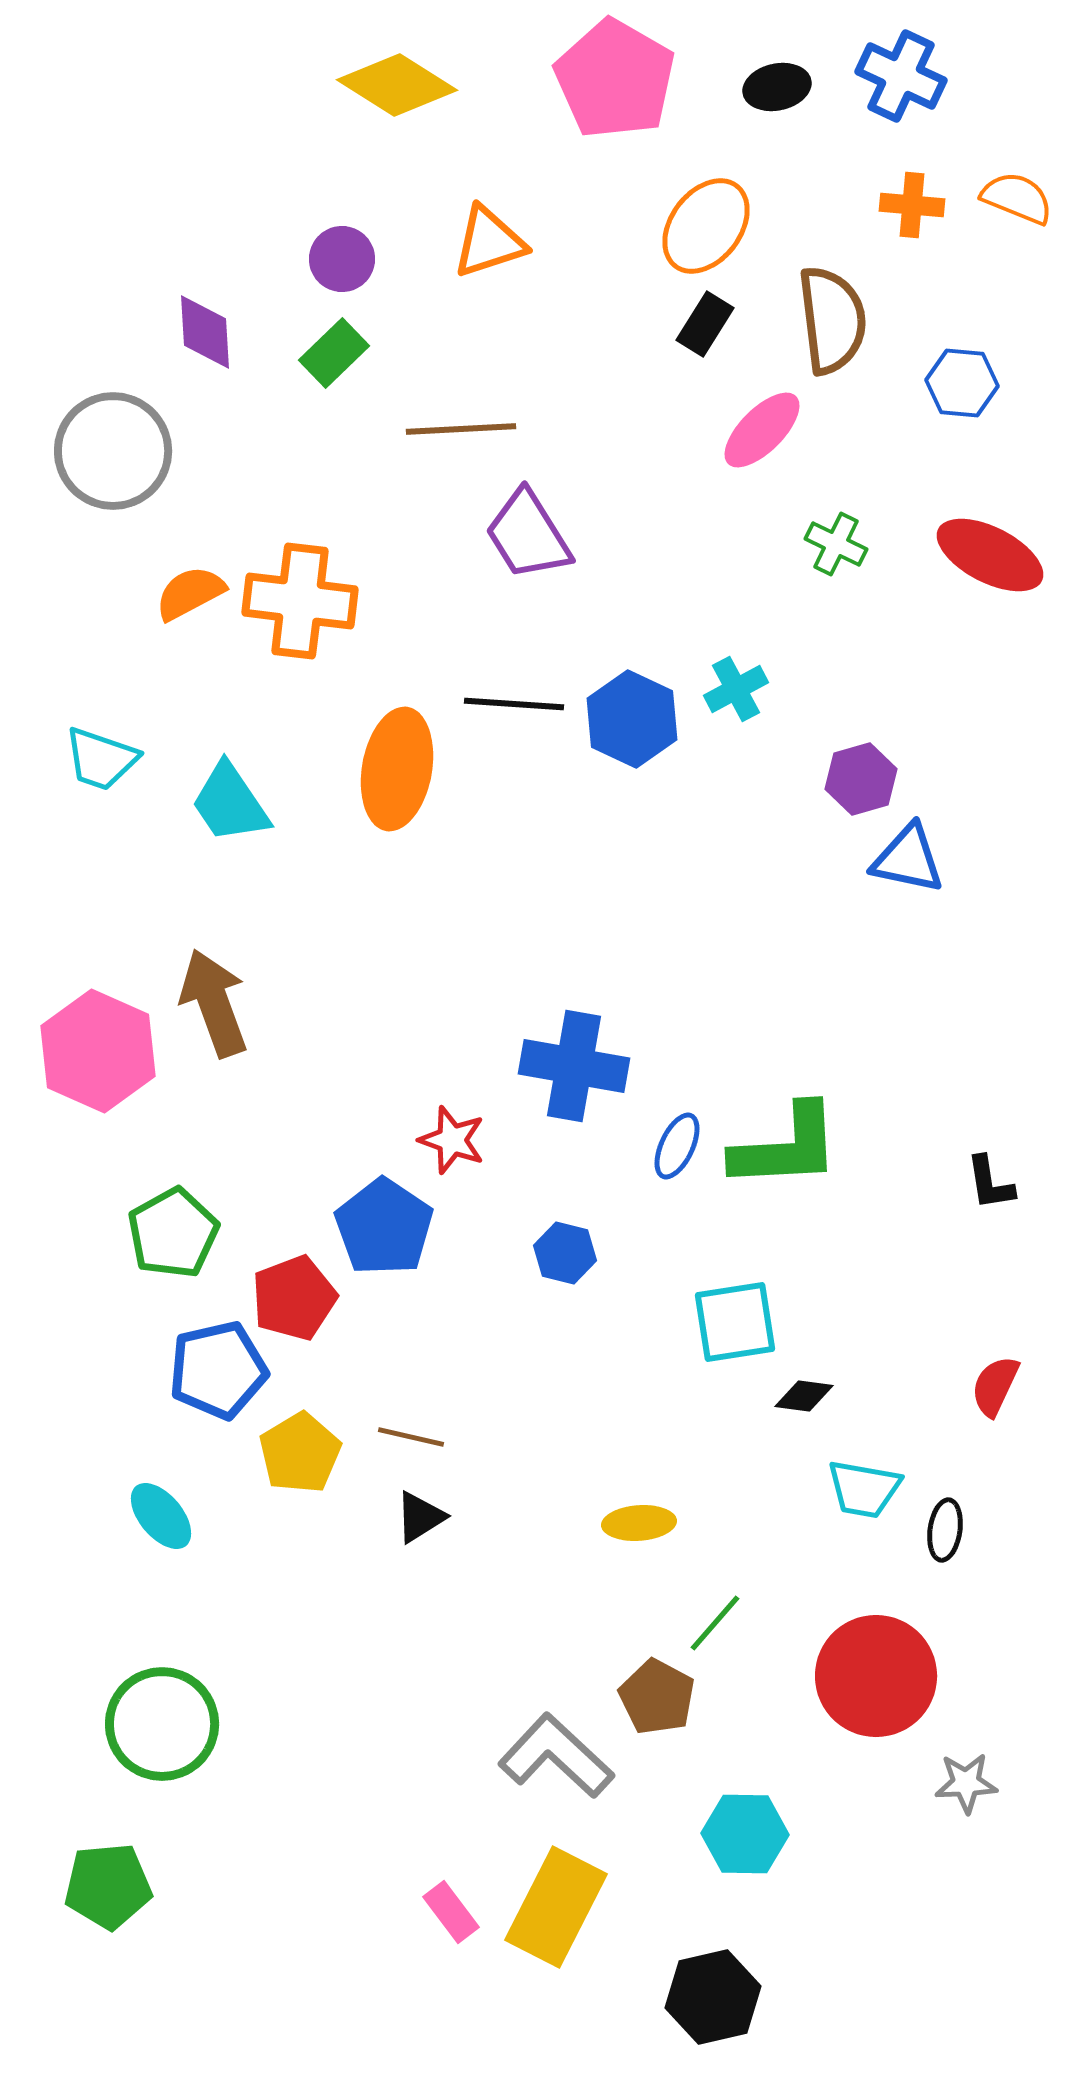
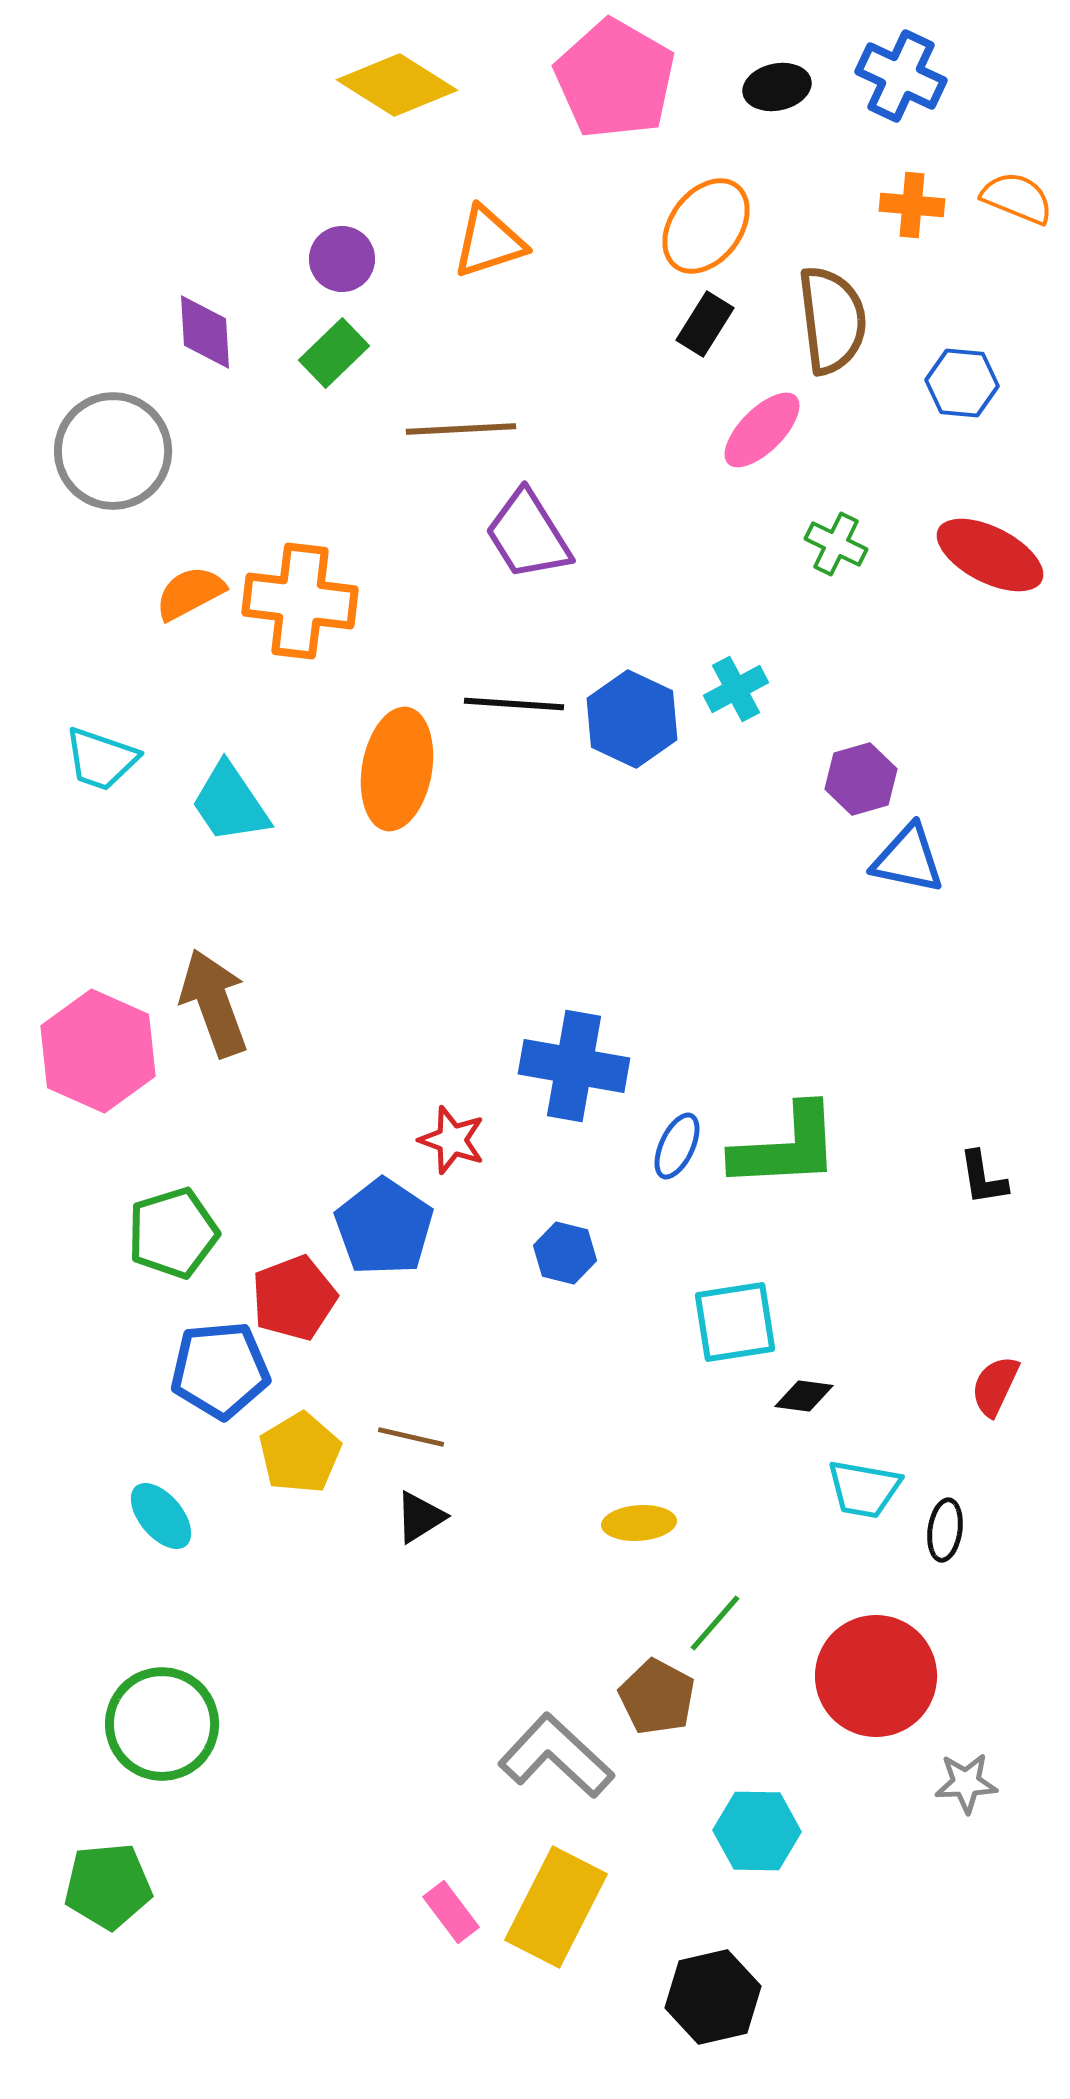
black L-shape at (990, 1183): moved 7 px left, 5 px up
green pentagon at (173, 1233): rotated 12 degrees clockwise
blue pentagon at (218, 1370): moved 2 px right; rotated 8 degrees clockwise
cyan hexagon at (745, 1834): moved 12 px right, 3 px up
